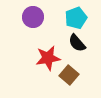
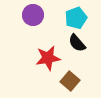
purple circle: moved 2 px up
brown square: moved 1 px right, 6 px down
